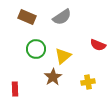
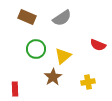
gray semicircle: moved 1 px down
